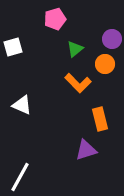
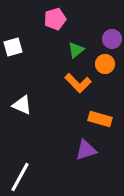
green triangle: moved 1 px right, 1 px down
orange rectangle: rotated 60 degrees counterclockwise
